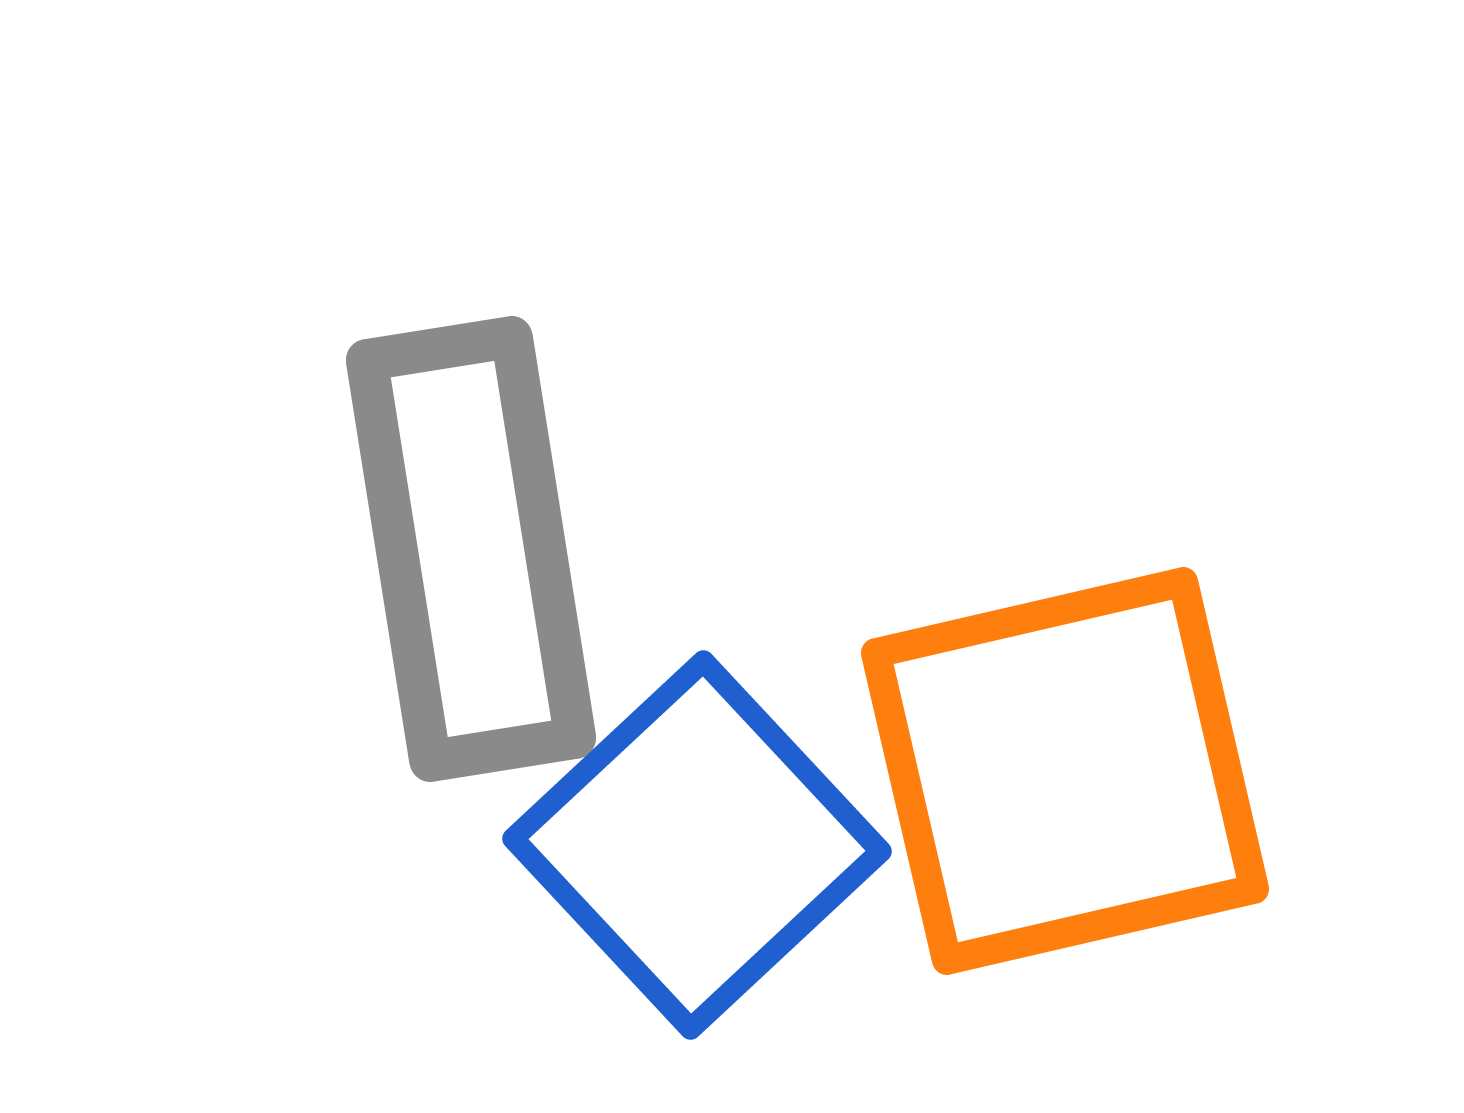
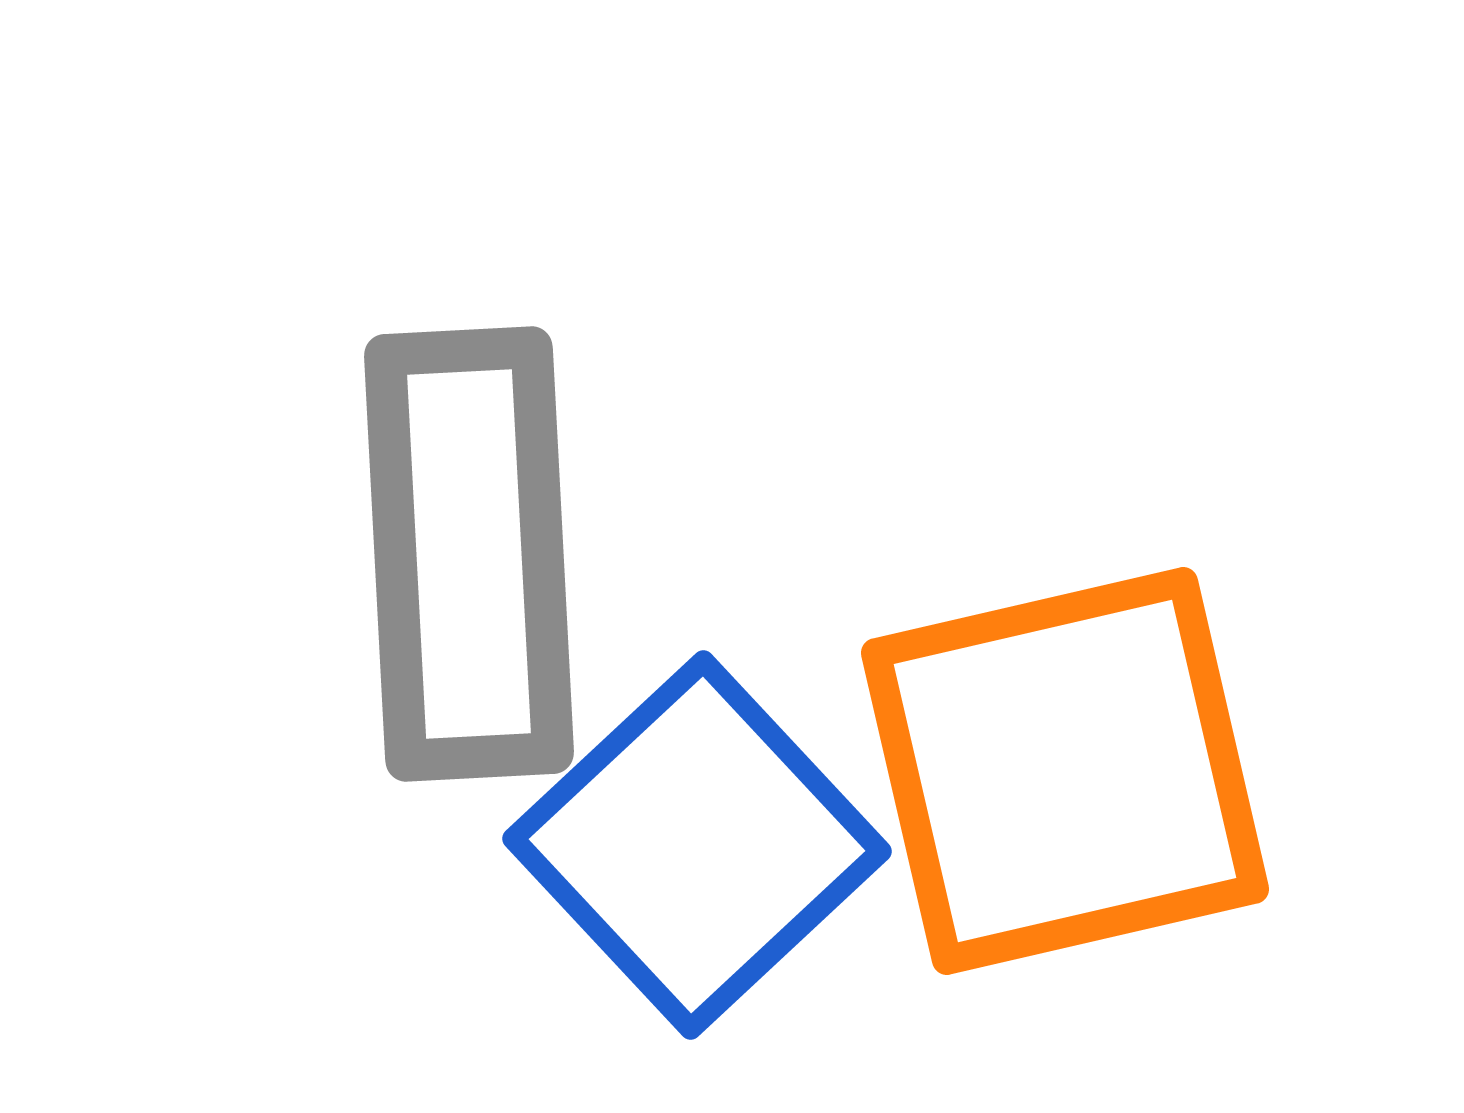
gray rectangle: moved 2 px left, 5 px down; rotated 6 degrees clockwise
